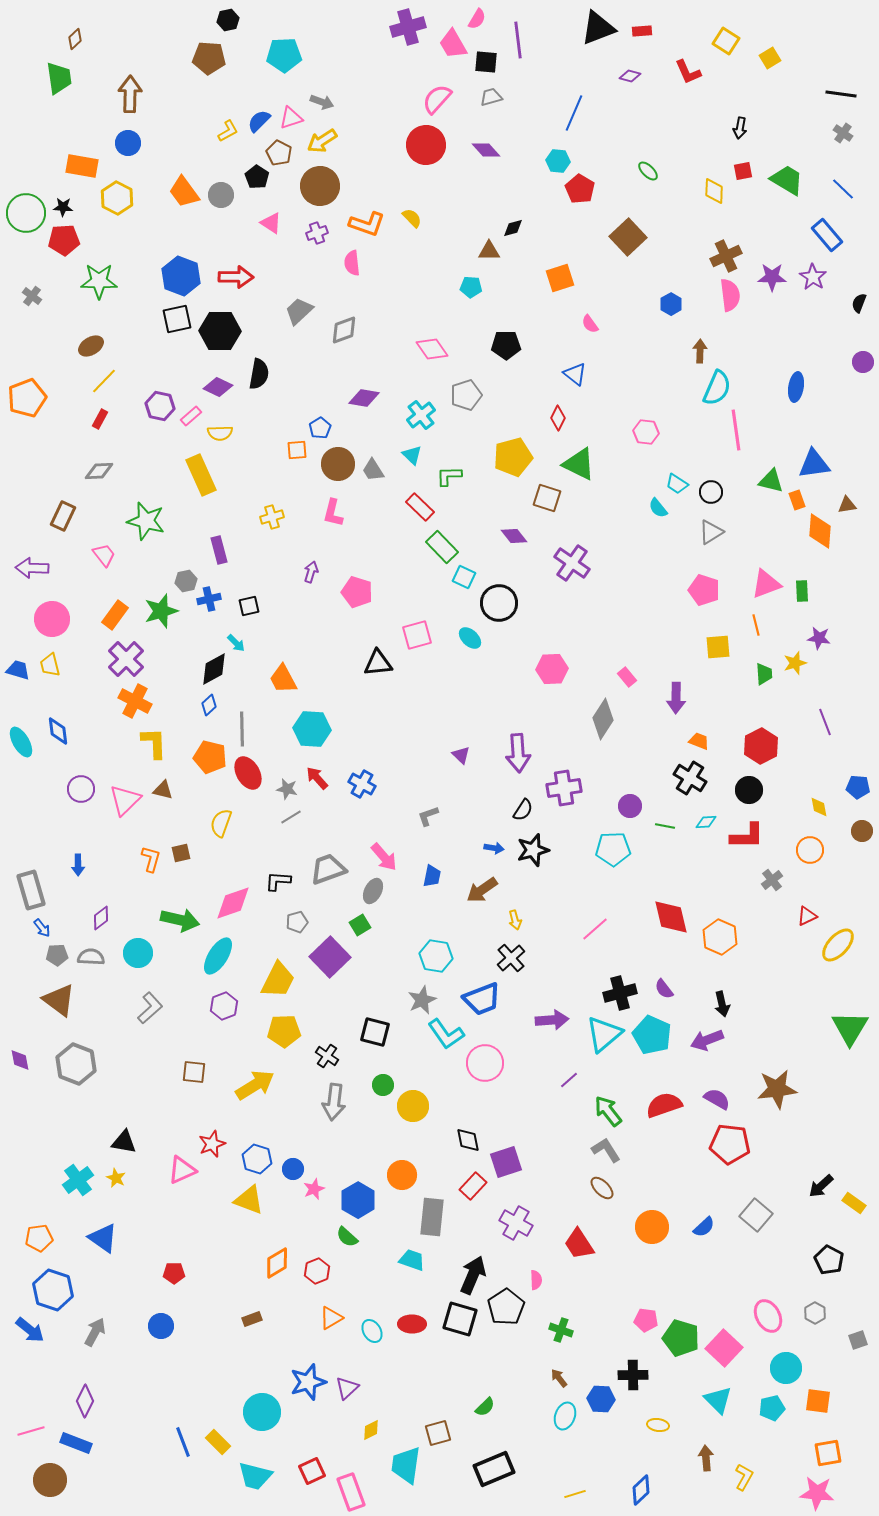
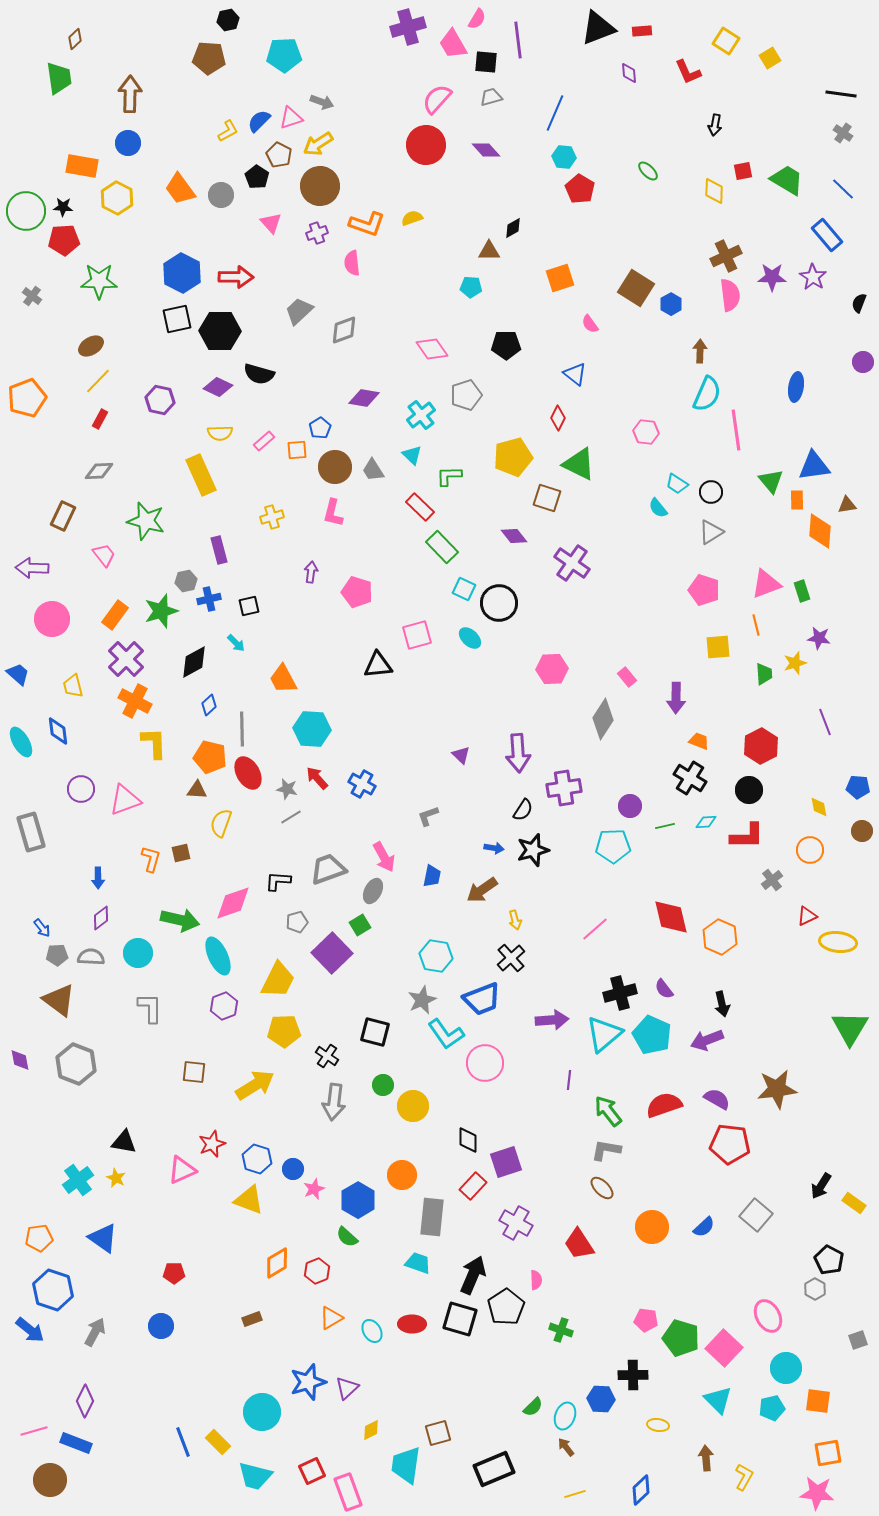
purple diamond at (630, 76): moved 1 px left, 3 px up; rotated 70 degrees clockwise
blue line at (574, 113): moved 19 px left
black arrow at (740, 128): moved 25 px left, 3 px up
yellow arrow at (322, 141): moved 4 px left, 3 px down
brown pentagon at (279, 153): moved 2 px down
cyan hexagon at (558, 161): moved 6 px right, 4 px up
orange trapezoid at (184, 192): moved 4 px left, 3 px up
green circle at (26, 213): moved 2 px up
yellow semicircle at (412, 218): rotated 65 degrees counterclockwise
pink triangle at (271, 223): rotated 15 degrees clockwise
black diamond at (513, 228): rotated 15 degrees counterclockwise
brown square at (628, 237): moved 8 px right, 51 px down; rotated 15 degrees counterclockwise
blue hexagon at (181, 276): moved 1 px right, 3 px up; rotated 6 degrees clockwise
black semicircle at (259, 374): rotated 96 degrees clockwise
yellow line at (104, 381): moved 6 px left
cyan semicircle at (717, 388): moved 10 px left, 6 px down
purple hexagon at (160, 406): moved 6 px up
pink rectangle at (191, 416): moved 73 px right, 25 px down
brown circle at (338, 464): moved 3 px left, 3 px down
blue triangle at (814, 464): moved 2 px down
green triangle at (771, 481): rotated 36 degrees clockwise
orange rectangle at (797, 500): rotated 18 degrees clockwise
purple arrow at (311, 572): rotated 10 degrees counterclockwise
cyan square at (464, 577): moved 12 px down
green rectangle at (802, 591): rotated 15 degrees counterclockwise
black triangle at (378, 663): moved 2 px down
yellow trapezoid at (50, 665): moved 23 px right, 21 px down
black diamond at (214, 669): moved 20 px left, 7 px up
blue trapezoid at (18, 670): moved 4 px down; rotated 25 degrees clockwise
brown triangle at (163, 790): moved 34 px right; rotated 10 degrees counterclockwise
pink triangle at (125, 800): rotated 24 degrees clockwise
green line at (665, 826): rotated 24 degrees counterclockwise
cyan pentagon at (613, 849): moved 3 px up
pink arrow at (384, 857): rotated 12 degrees clockwise
blue arrow at (78, 865): moved 20 px right, 13 px down
gray rectangle at (31, 890): moved 58 px up
yellow ellipse at (838, 945): moved 3 px up; rotated 54 degrees clockwise
cyan ellipse at (218, 956): rotated 57 degrees counterclockwise
purple square at (330, 957): moved 2 px right, 4 px up
gray L-shape at (150, 1008): rotated 48 degrees counterclockwise
purple line at (569, 1080): rotated 42 degrees counterclockwise
black diamond at (468, 1140): rotated 12 degrees clockwise
gray L-shape at (606, 1150): rotated 48 degrees counterclockwise
black arrow at (821, 1186): rotated 16 degrees counterclockwise
cyan trapezoid at (412, 1260): moved 6 px right, 3 px down
gray hexagon at (815, 1313): moved 24 px up
brown arrow at (559, 1378): moved 7 px right, 69 px down
green semicircle at (485, 1407): moved 48 px right
pink line at (31, 1431): moved 3 px right
pink rectangle at (351, 1492): moved 3 px left
